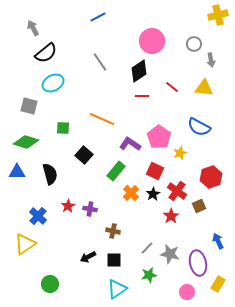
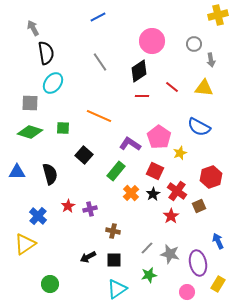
black semicircle at (46, 53): rotated 60 degrees counterclockwise
cyan ellipse at (53, 83): rotated 25 degrees counterclockwise
gray square at (29, 106): moved 1 px right, 3 px up; rotated 12 degrees counterclockwise
orange line at (102, 119): moved 3 px left, 3 px up
green diamond at (26, 142): moved 4 px right, 10 px up
purple cross at (90, 209): rotated 24 degrees counterclockwise
